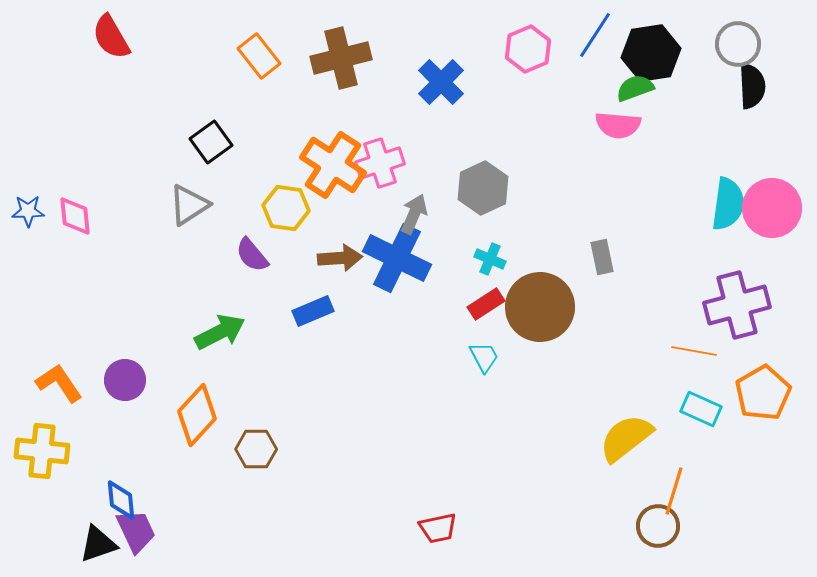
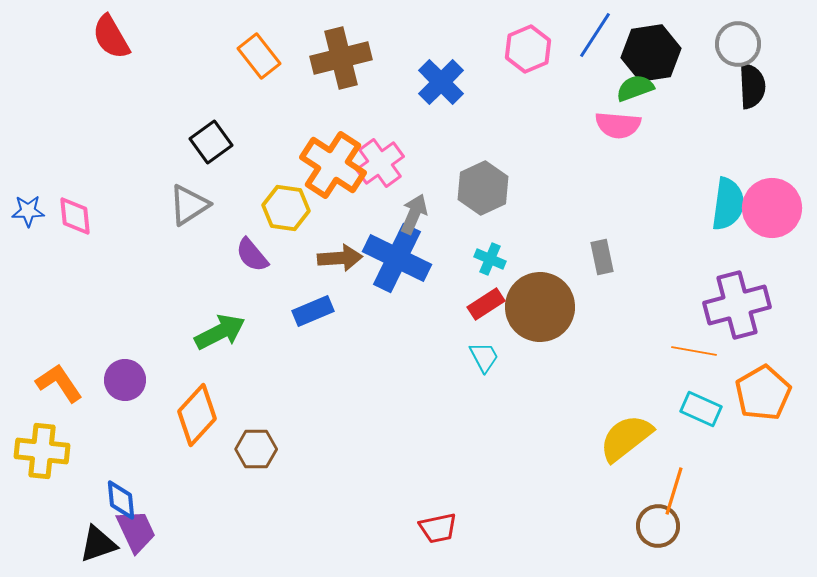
pink cross at (380, 163): rotated 18 degrees counterclockwise
